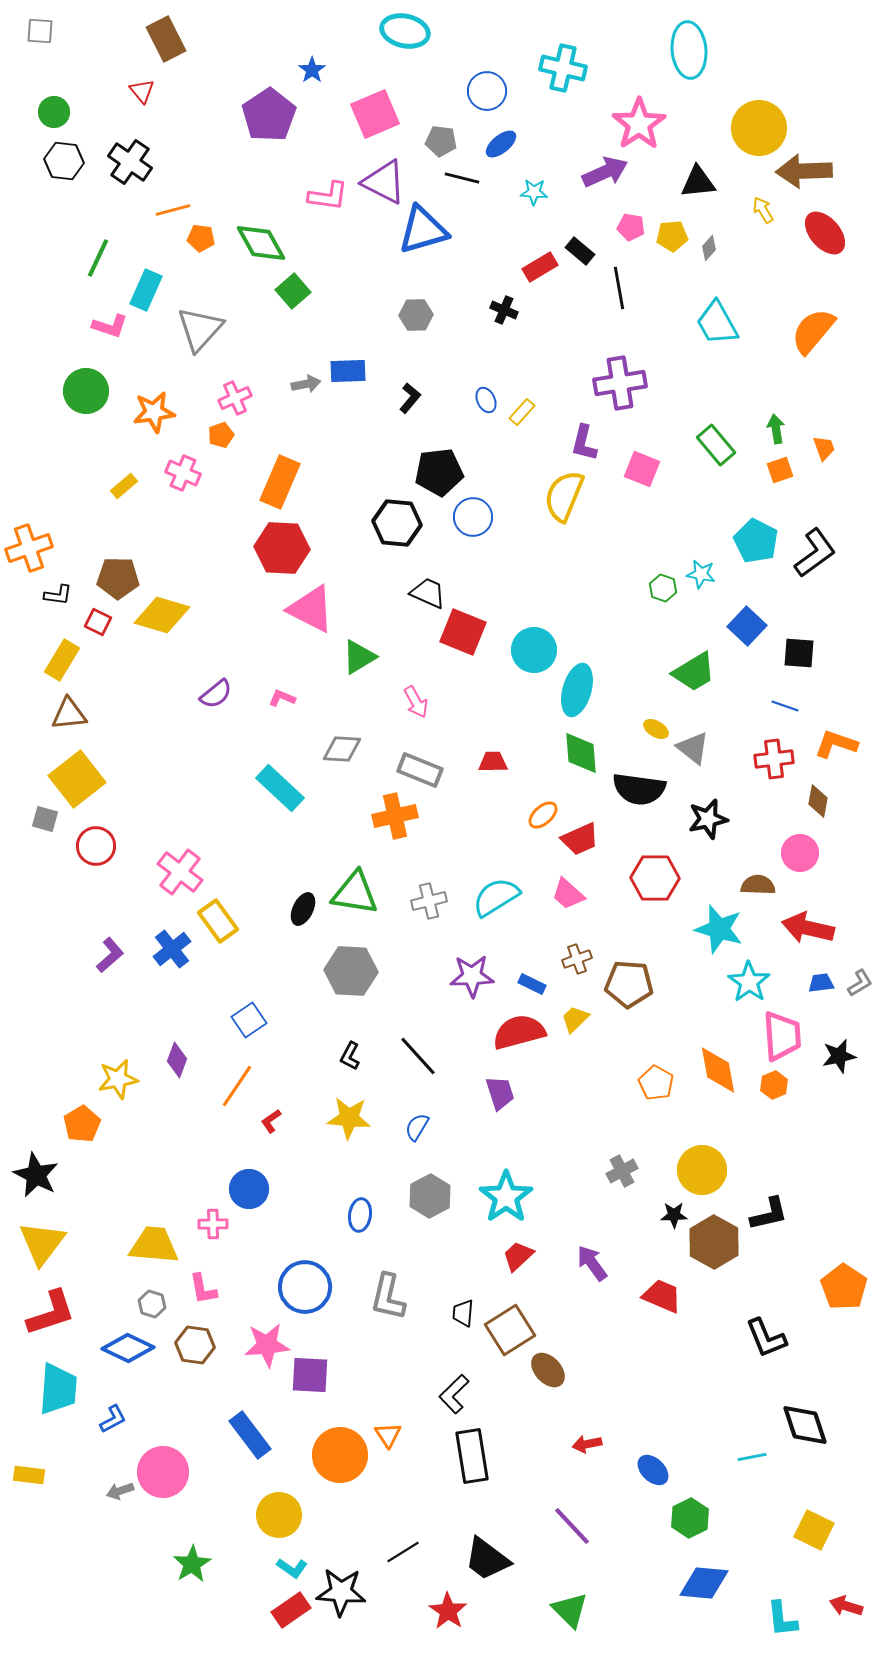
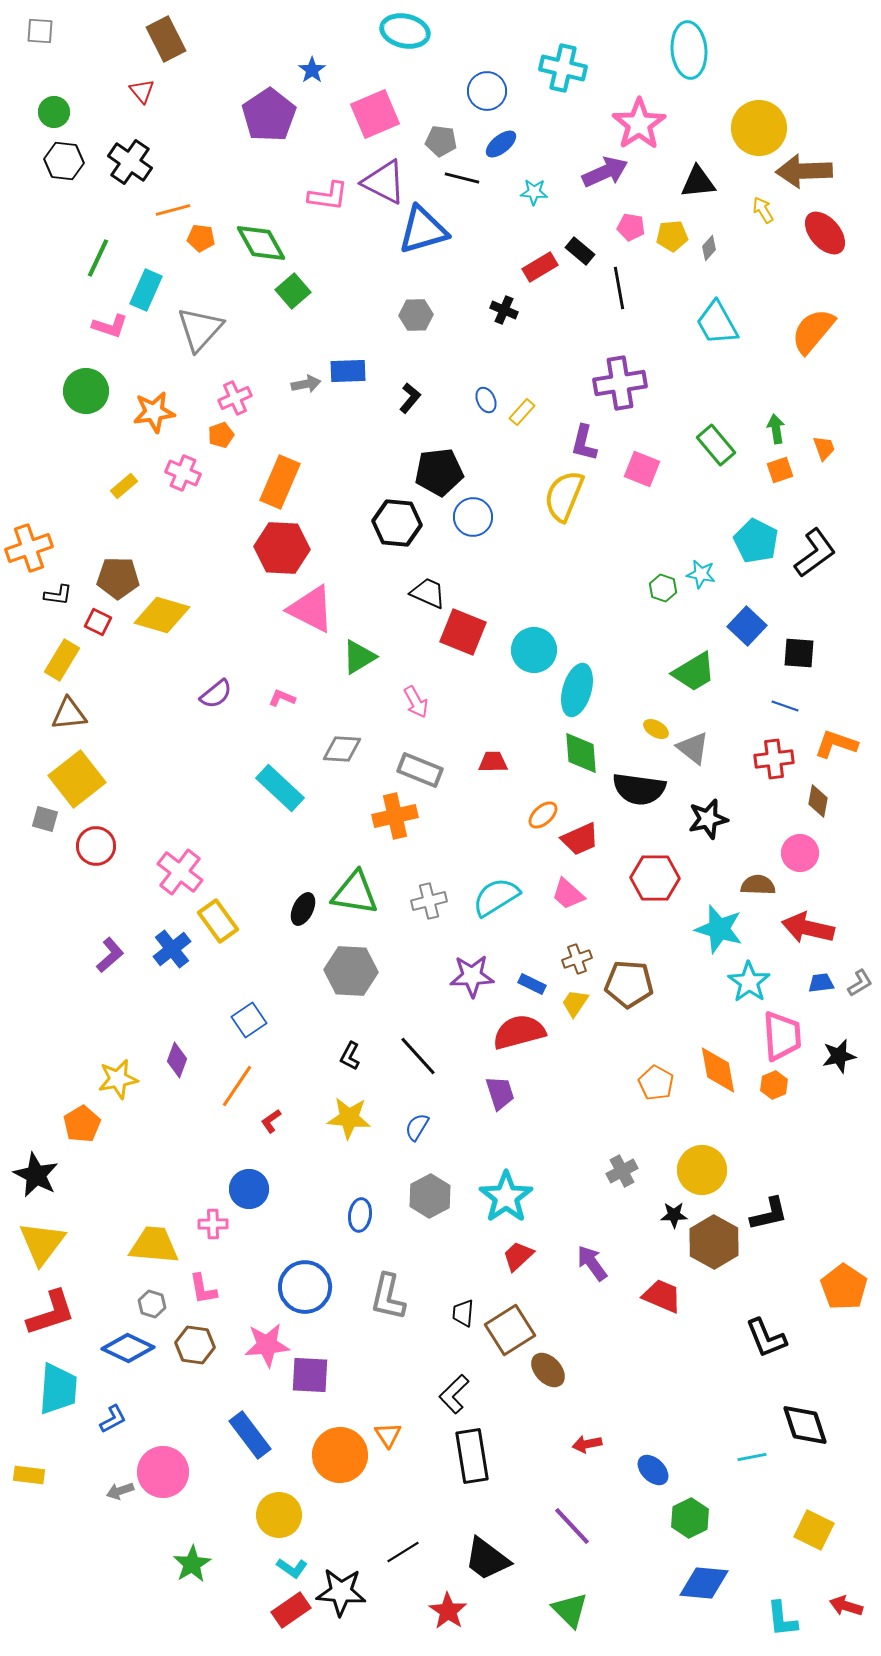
yellow trapezoid at (575, 1019): moved 16 px up; rotated 12 degrees counterclockwise
